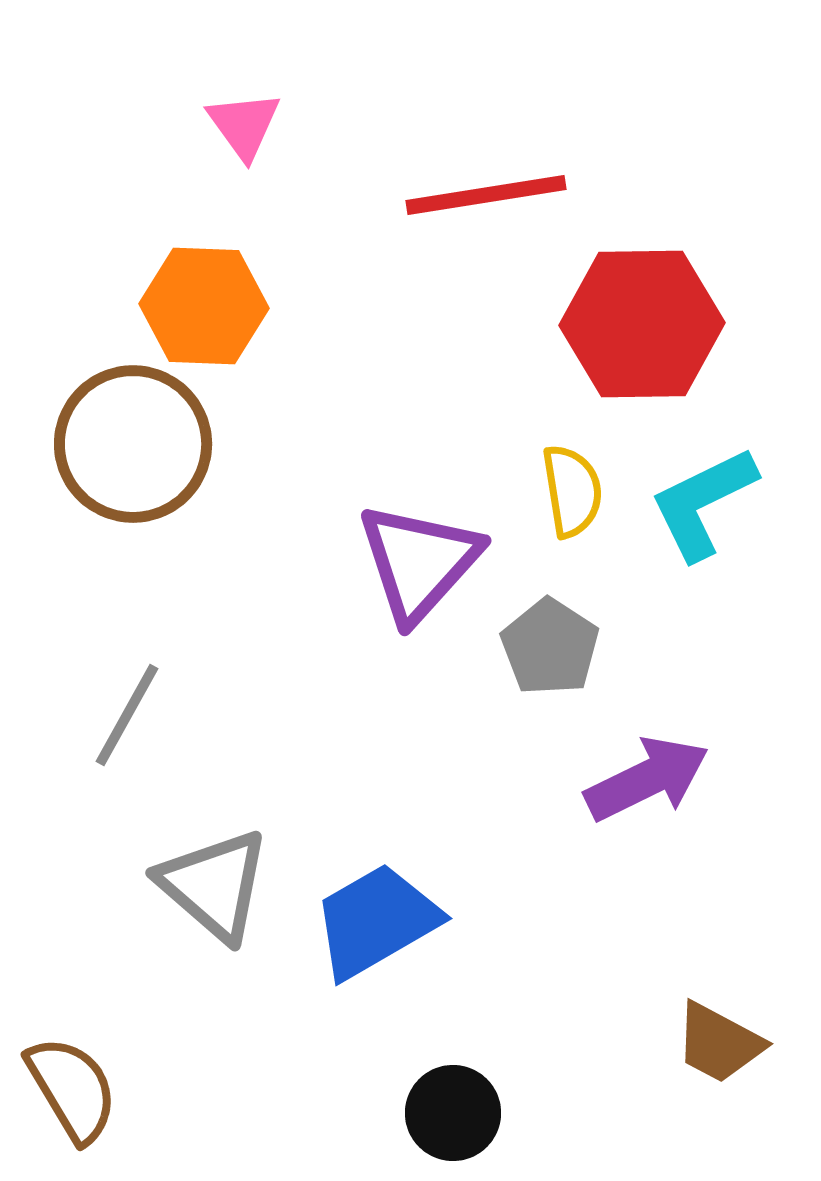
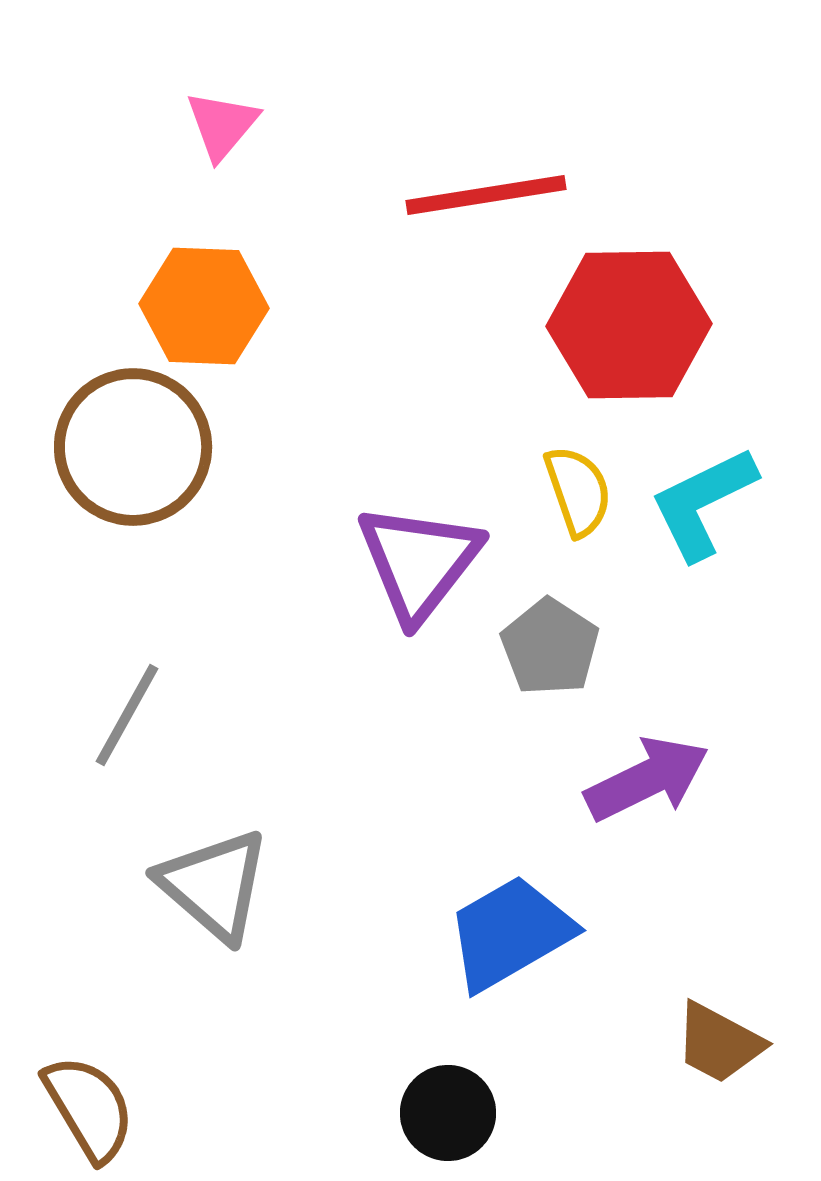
pink triangle: moved 22 px left; rotated 16 degrees clockwise
red hexagon: moved 13 px left, 1 px down
brown circle: moved 3 px down
yellow semicircle: moved 6 px right; rotated 10 degrees counterclockwise
purple triangle: rotated 4 degrees counterclockwise
blue trapezoid: moved 134 px right, 12 px down
brown semicircle: moved 17 px right, 19 px down
black circle: moved 5 px left
